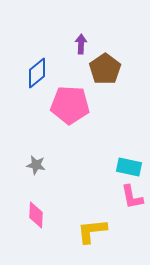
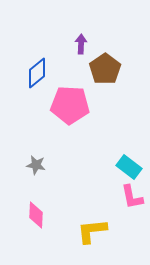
cyan rectangle: rotated 25 degrees clockwise
